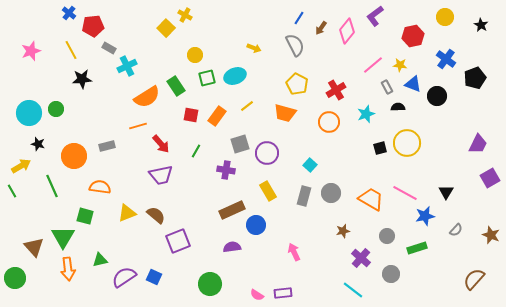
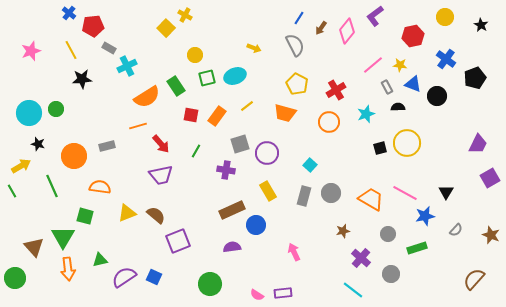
gray circle at (387, 236): moved 1 px right, 2 px up
